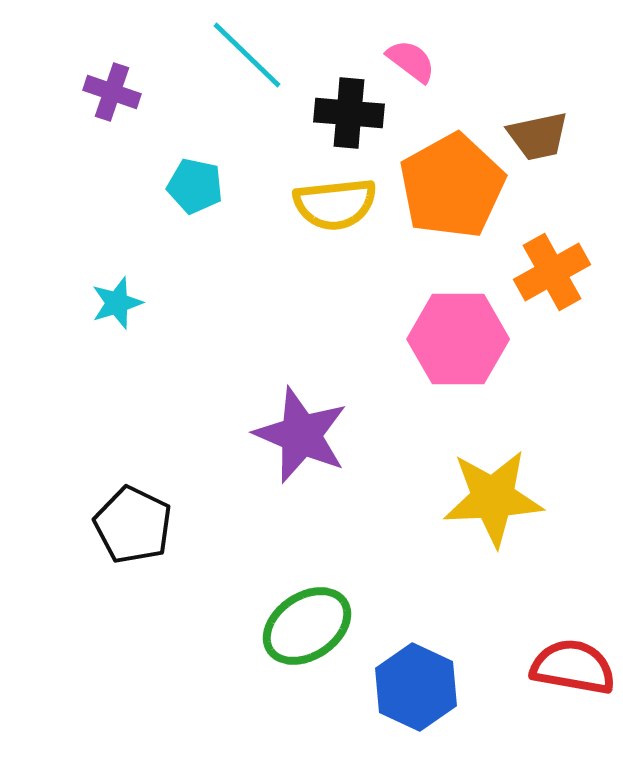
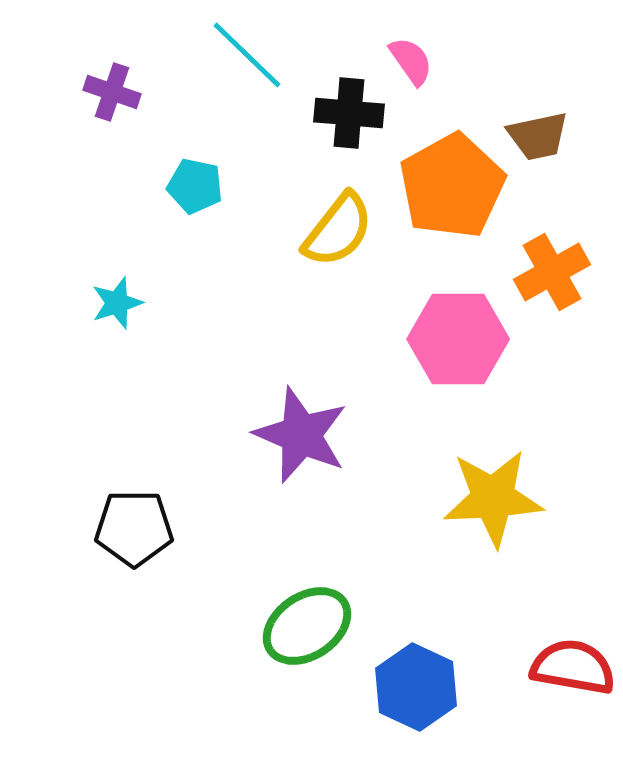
pink semicircle: rotated 18 degrees clockwise
yellow semicircle: moved 3 px right, 26 px down; rotated 46 degrees counterclockwise
black pentagon: moved 1 px right, 3 px down; rotated 26 degrees counterclockwise
